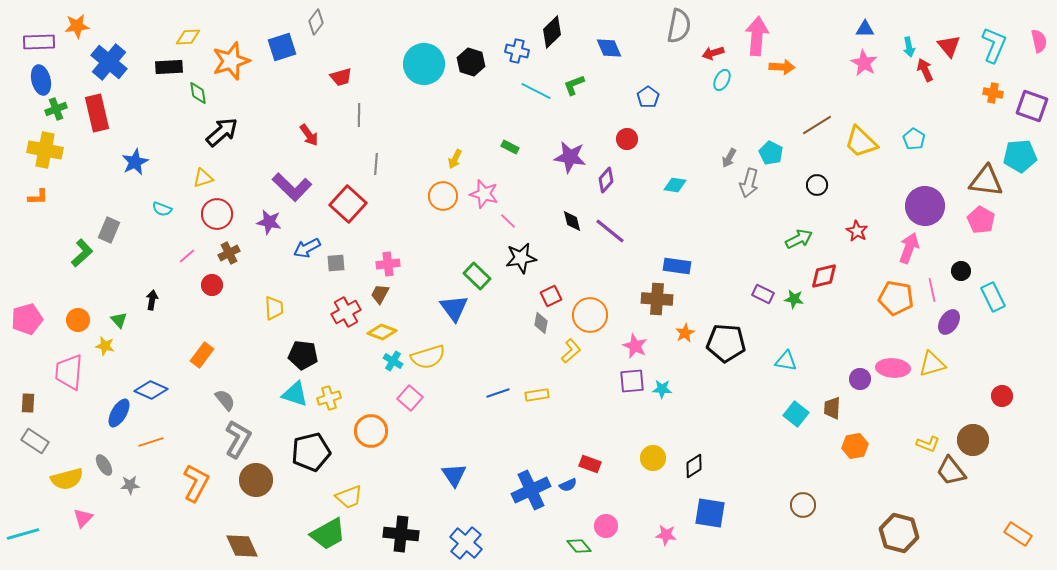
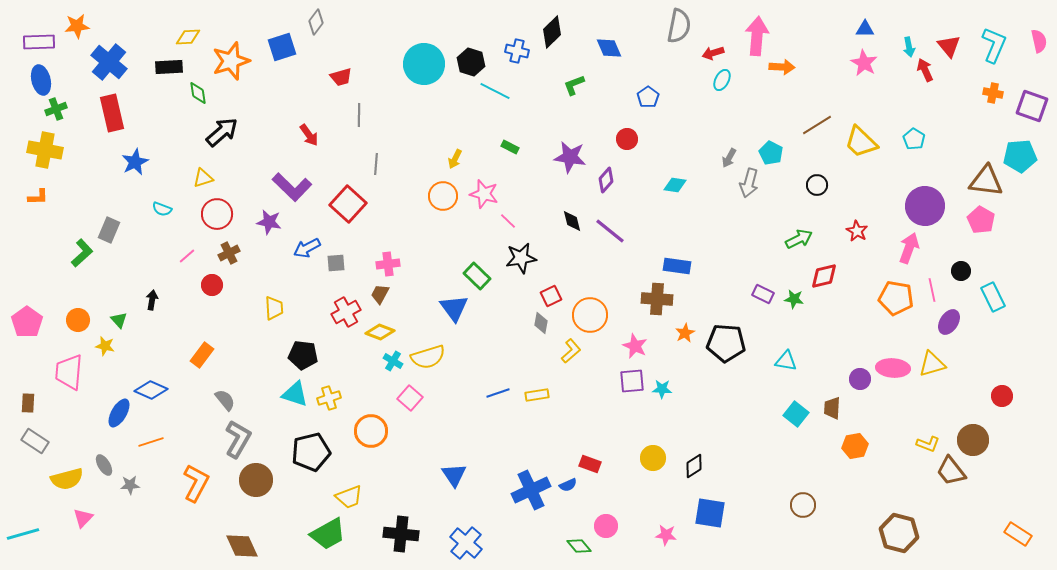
cyan line at (536, 91): moved 41 px left
red rectangle at (97, 113): moved 15 px right
pink pentagon at (27, 319): moved 3 px down; rotated 20 degrees counterclockwise
yellow diamond at (382, 332): moved 2 px left
